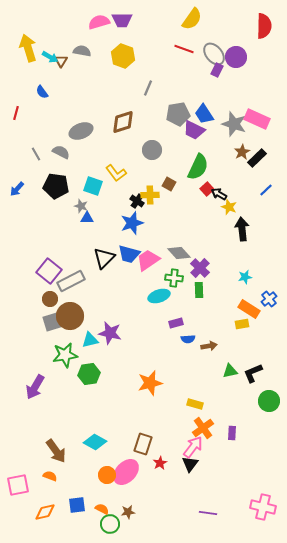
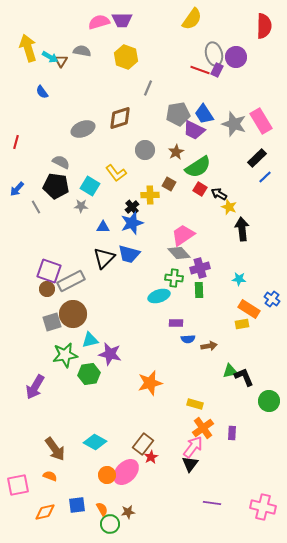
red line at (184, 49): moved 16 px right, 21 px down
gray ellipse at (214, 54): rotated 25 degrees clockwise
yellow hexagon at (123, 56): moved 3 px right, 1 px down
red line at (16, 113): moved 29 px down
pink rectangle at (257, 119): moved 4 px right, 2 px down; rotated 35 degrees clockwise
brown diamond at (123, 122): moved 3 px left, 4 px up
gray ellipse at (81, 131): moved 2 px right, 2 px up
gray circle at (152, 150): moved 7 px left
gray semicircle at (61, 152): moved 10 px down
brown star at (242, 152): moved 66 px left
gray line at (36, 154): moved 53 px down
green semicircle at (198, 167): rotated 32 degrees clockwise
cyan square at (93, 186): moved 3 px left; rotated 12 degrees clockwise
red square at (207, 189): moved 7 px left; rotated 16 degrees counterclockwise
blue line at (266, 190): moved 1 px left, 13 px up
black cross at (137, 201): moved 5 px left, 6 px down; rotated 16 degrees clockwise
gray star at (81, 206): rotated 16 degrees counterclockwise
blue triangle at (87, 218): moved 16 px right, 9 px down
pink trapezoid at (148, 260): moved 35 px right, 25 px up
purple cross at (200, 268): rotated 30 degrees clockwise
purple square at (49, 271): rotated 20 degrees counterclockwise
cyan star at (245, 277): moved 6 px left, 2 px down; rotated 16 degrees clockwise
brown circle at (50, 299): moved 3 px left, 10 px up
blue cross at (269, 299): moved 3 px right; rotated 14 degrees counterclockwise
brown circle at (70, 316): moved 3 px right, 2 px up
purple rectangle at (176, 323): rotated 16 degrees clockwise
purple star at (110, 333): moved 21 px down
black L-shape at (253, 373): moved 9 px left, 4 px down; rotated 90 degrees clockwise
brown rectangle at (143, 444): rotated 20 degrees clockwise
brown arrow at (56, 451): moved 1 px left, 2 px up
red star at (160, 463): moved 9 px left, 6 px up
orange semicircle at (102, 509): rotated 32 degrees clockwise
purple line at (208, 513): moved 4 px right, 10 px up
